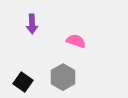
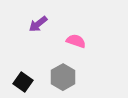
purple arrow: moved 6 px right; rotated 54 degrees clockwise
